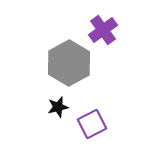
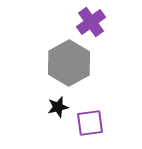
purple cross: moved 12 px left, 8 px up
purple square: moved 2 px left, 1 px up; rotated 20 degrees clockwise
